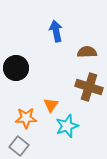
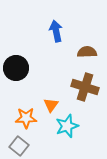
brown cross: moved 4 px left
